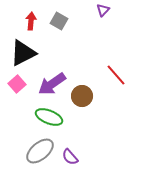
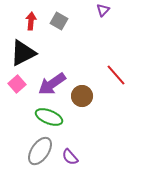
gray ellipse: rotated 16 degrees counterclockwise
